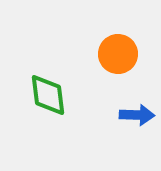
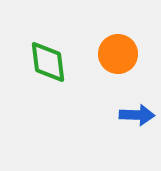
green diamond: moved 33 px up
